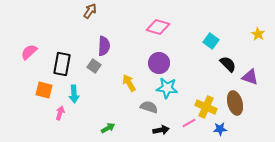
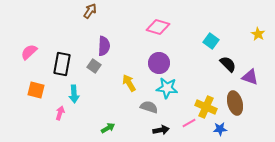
orange square: moved 8 px left
